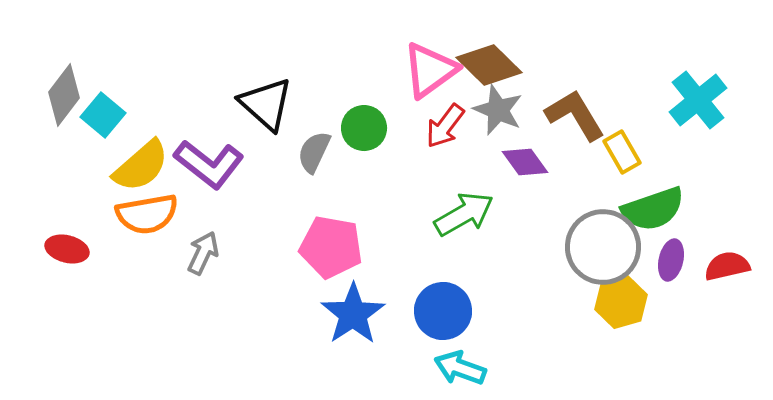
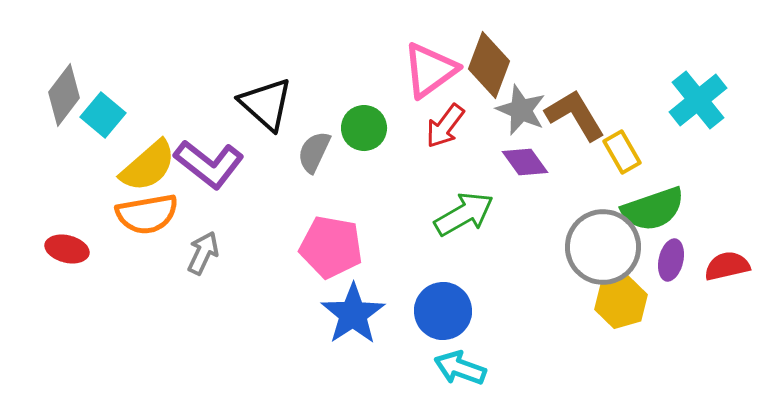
brown diamond: rotated 66 degrees clockwise
gray star: moved 23 px right
yellow semicircle: moved 7 px right
